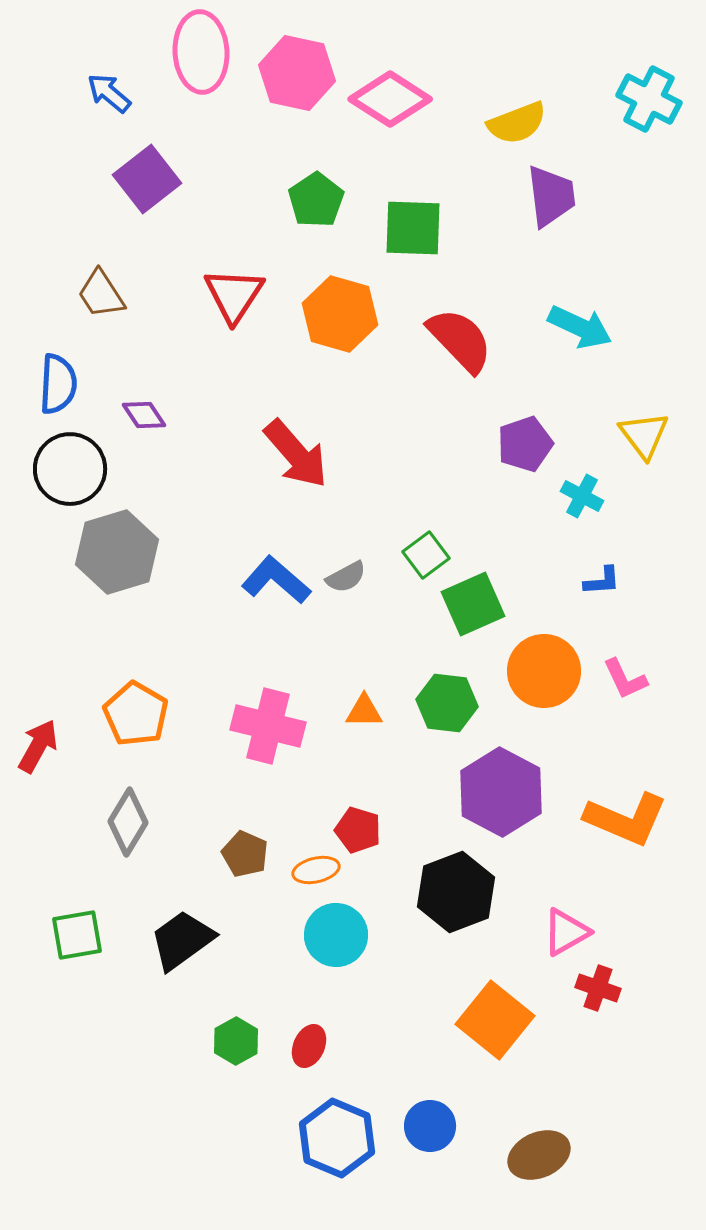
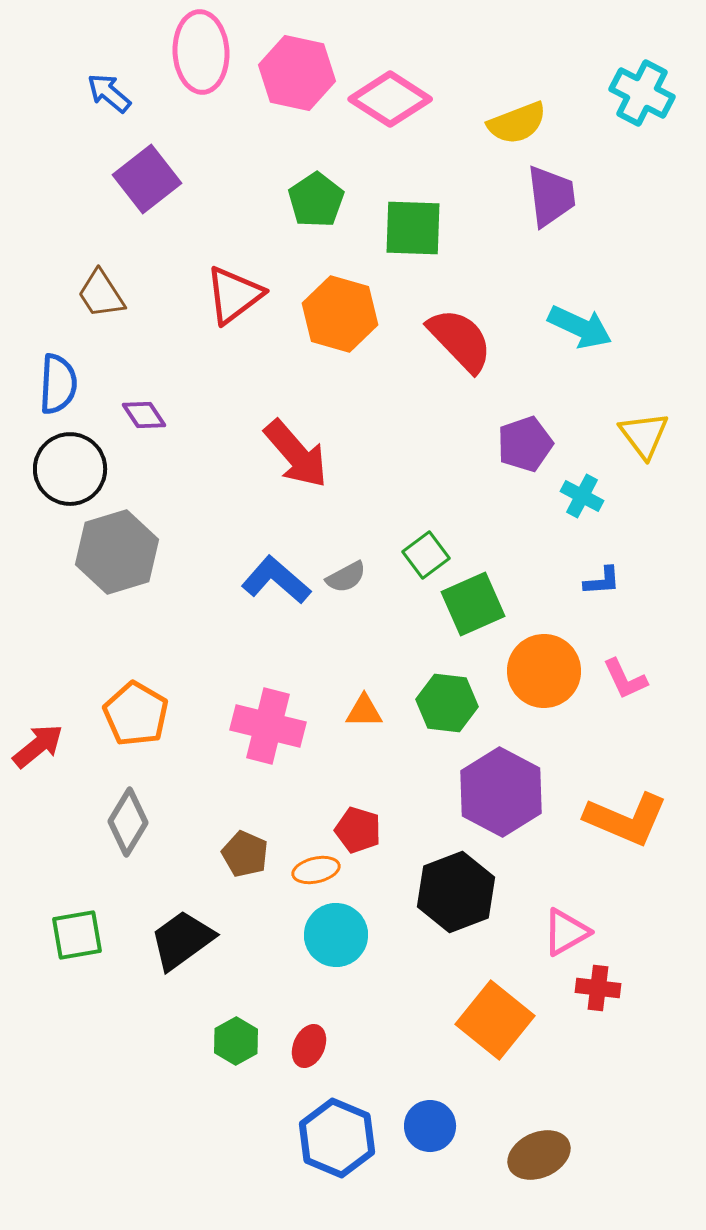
cyan cross at (649, 99): moved 7 px left, 6 px up
red triangle at (234, 295): rotated 20 degrees clockwise
red arrow at (38, 746): rotated 22 degrees clockwise
red cross at (598, 988): rotated 12 degrees counterclockwise
